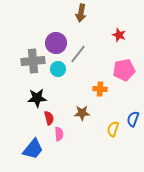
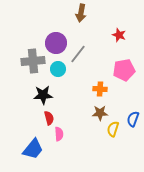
black star: moved 6 px right, 3 px up
brown star: moved 18 px right
